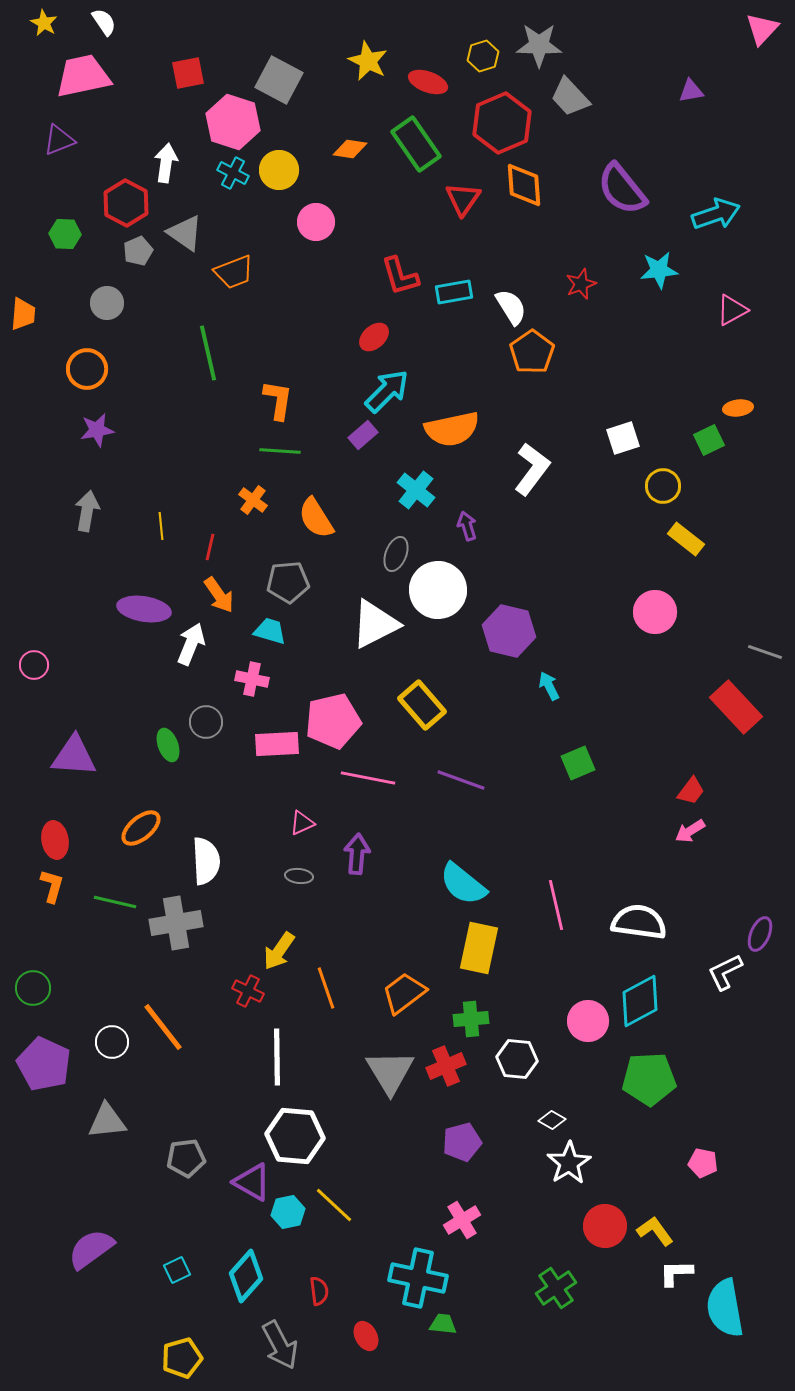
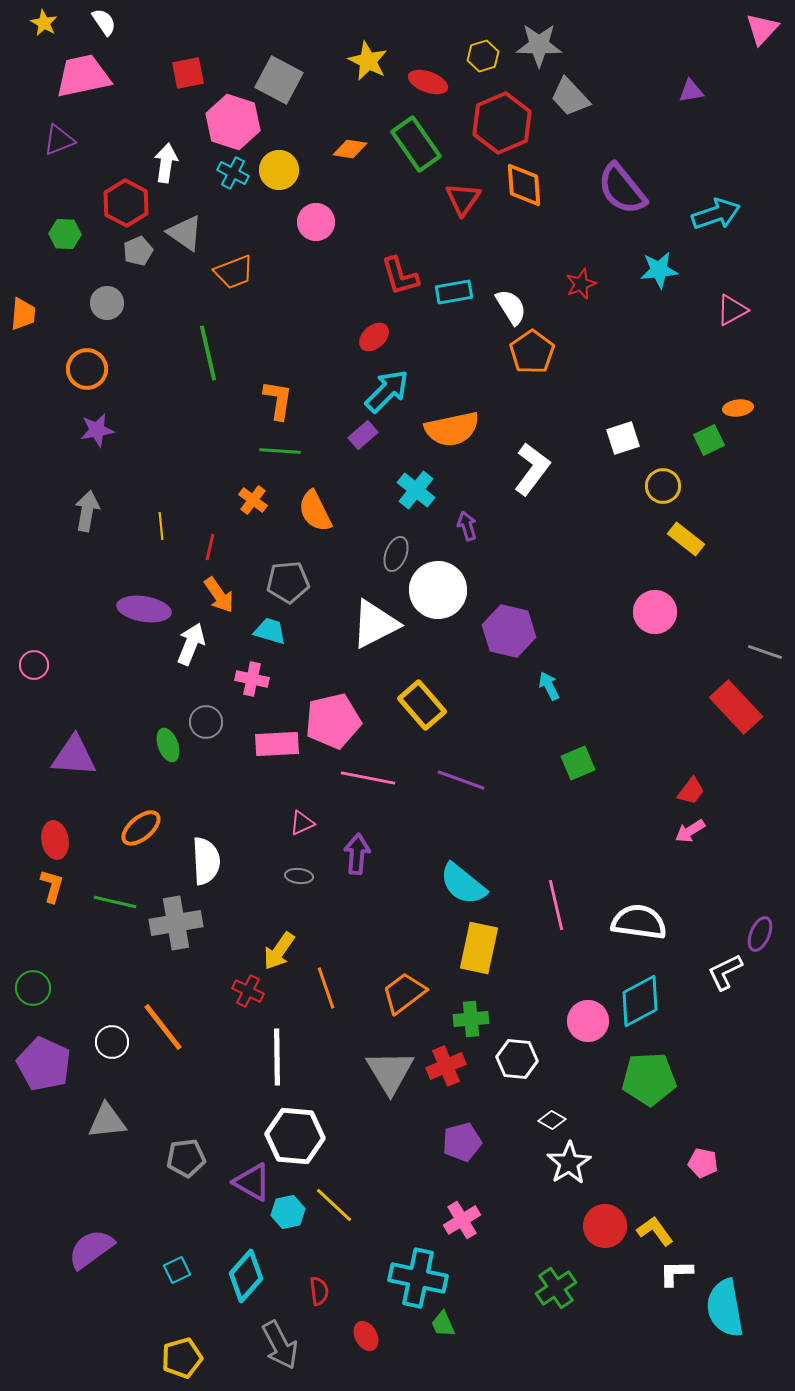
orange semicircle at (316, 518): moved 1 px left, 7 px up; rotated 6 degrees clockwise
green trapezoid at (443, 1324): rotated 120 degrees counterclockwise
